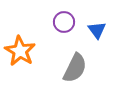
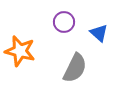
blue triangle: moved 2 px right, 3 px down; rotated 12 degrees counterclockwise
orange star: rotated 16 degrees counterclockwise
